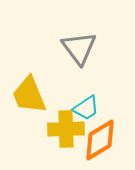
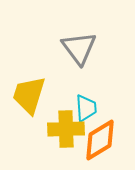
yellow trapezoid: rotated 39 degrees clockwise
cyan trapezoid: rotated 60 degrees counterclockwise
